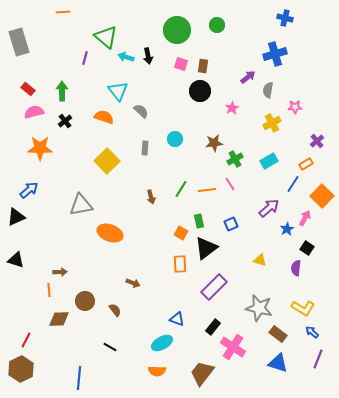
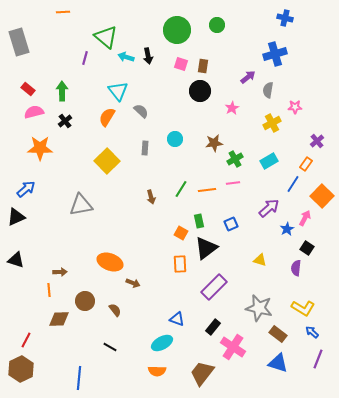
orange semicircle at (104, 117): moved 3 px right; rotated 78 degrees counterclockwise
orange rectangle at (306, 164): rotated 24 degrees counterclockwise
pink line at (230, 184): moved 3 px right, 1 px up; rotated 64 degrees counterclockwise
blue arrow at (29, 190): moved 3 px left, 1 px up
orange ellipse at (110, 233): moved 29 px down
